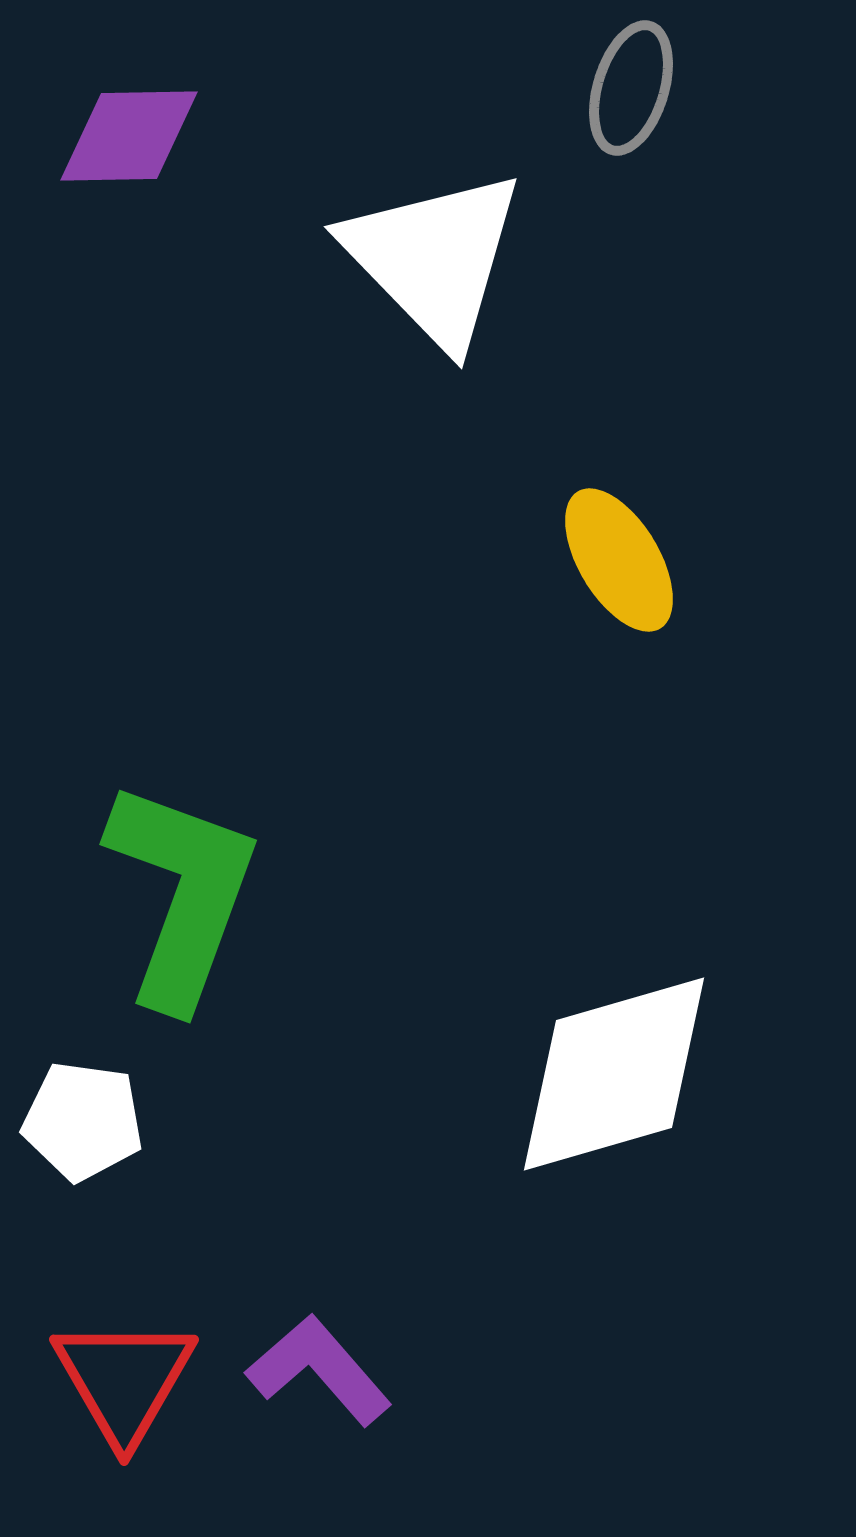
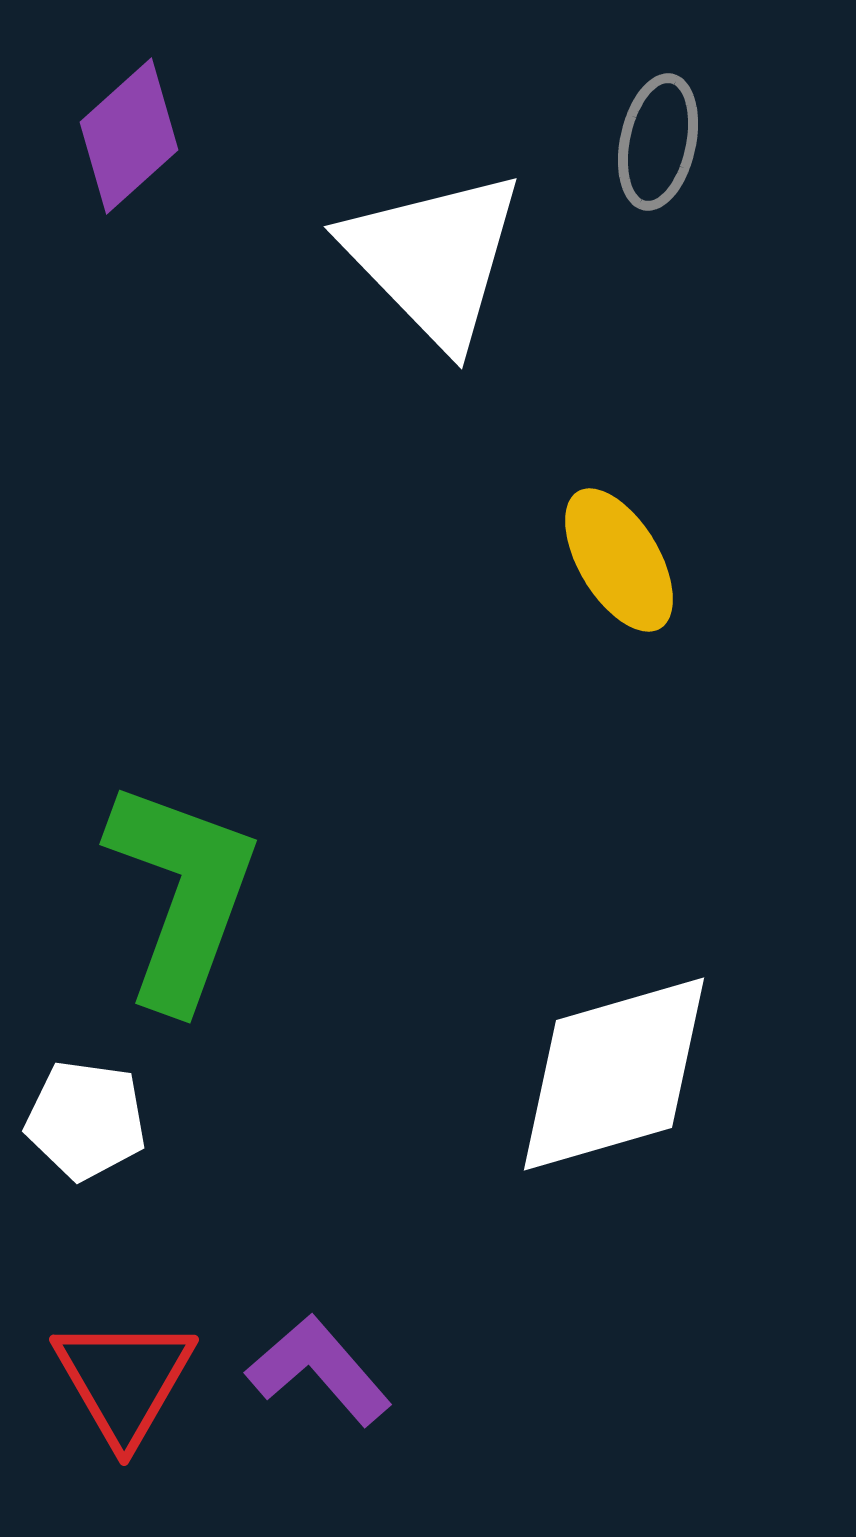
gray ellipse: moved 27 px right, 54 px down; rotated 5 degrees counterclockwise
purple diamond: rotated 41 degrees counterclockwise
white pentagon: moved 3 px right, 1 px up
